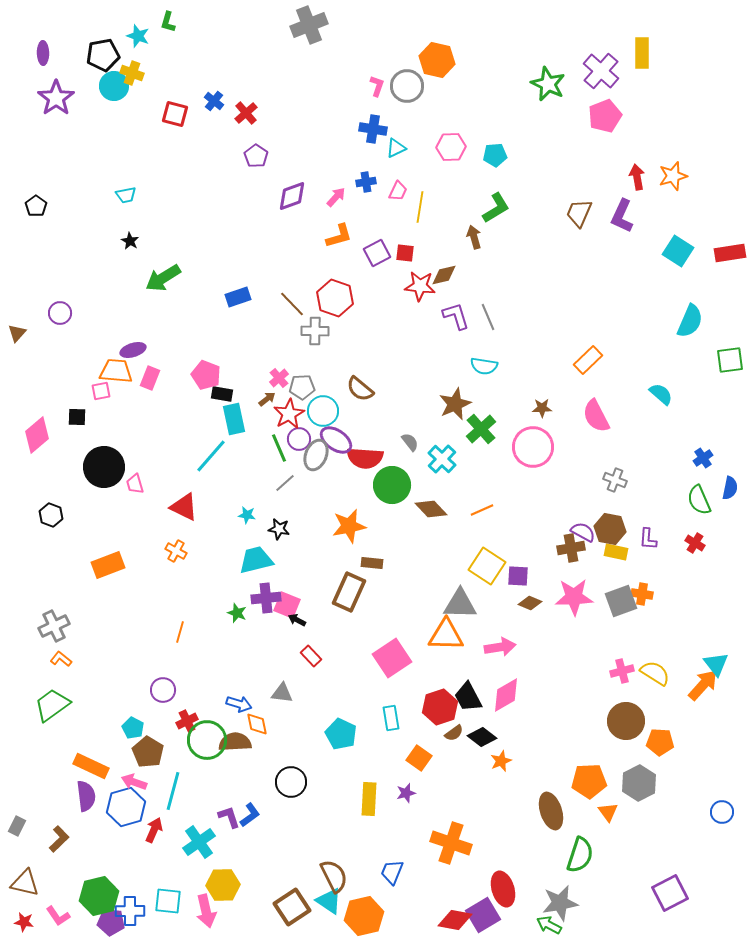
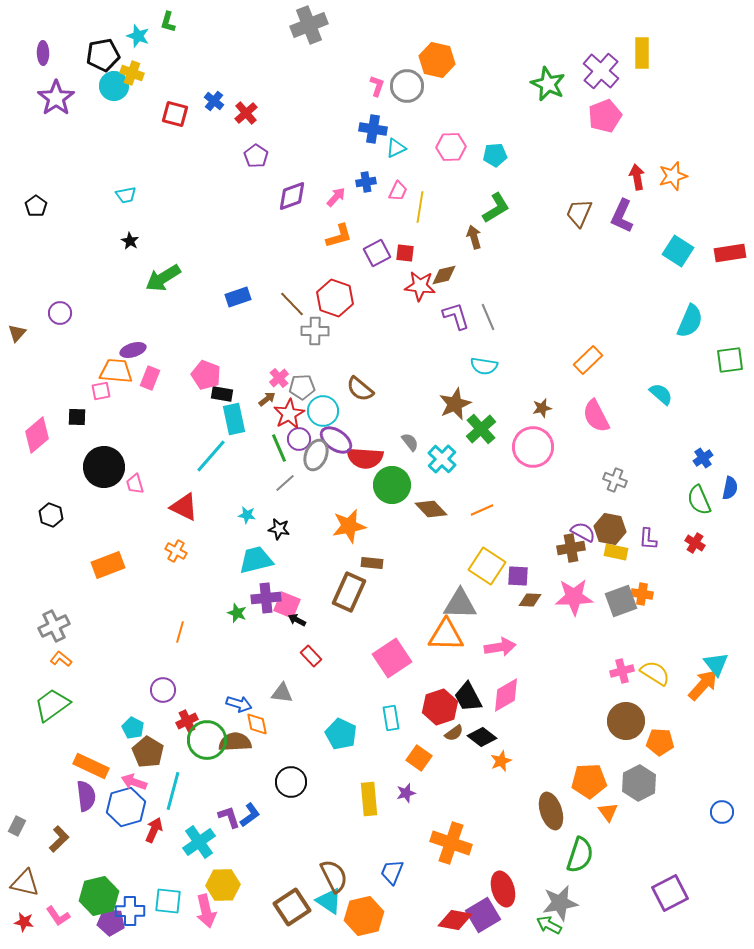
brown star at (542, 408): rotated 12 degrees counterclockwise
brown diamond at (530, 603): moved 3 px up; rotated 20 degrees counterclockwise
yellow rectangle at (369, 799): rotated 8 degrees counterclockwise
